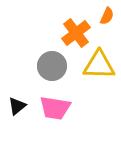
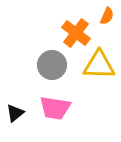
orange cross: rotated 16 degrees counterclockwise
gray circle: moved 1 px up
black triangle: moved 2 px left, 7 px down
